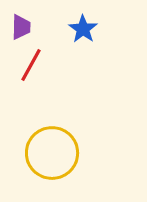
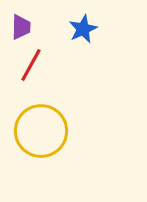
blue star: rotated 12 degrees clockwise
yellow circle: moved 11 px left, 22 px up
